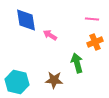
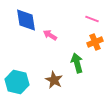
pink line: rotated 16 degrees clockwise
brown star: rotated 24 degrees clockwise
